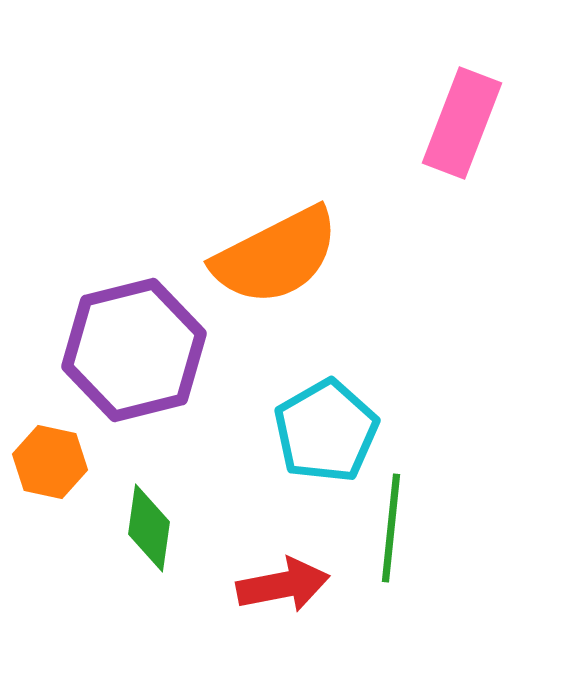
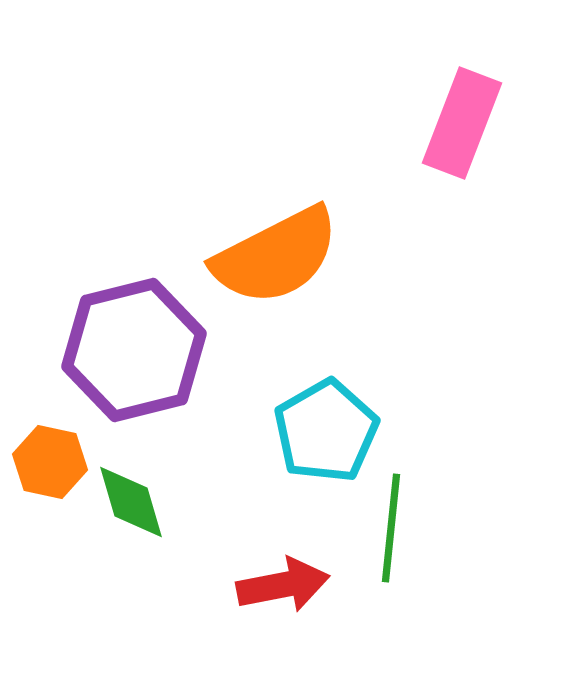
green diamond: moved 18 px left, 26 px up; rotated 24 degrees counterclockwise
